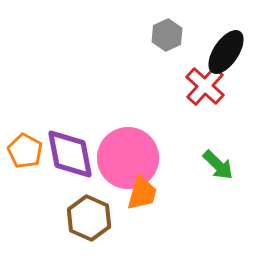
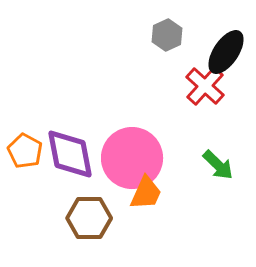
pink circle: moved 4 px right
orange trapezoid: moved 4 px right; rotated 9 degrees clockwise
brown hexagon: rotated 24 degrees counterclockwise
